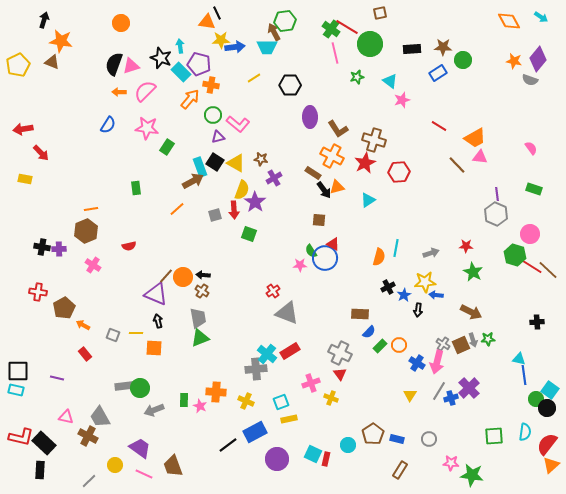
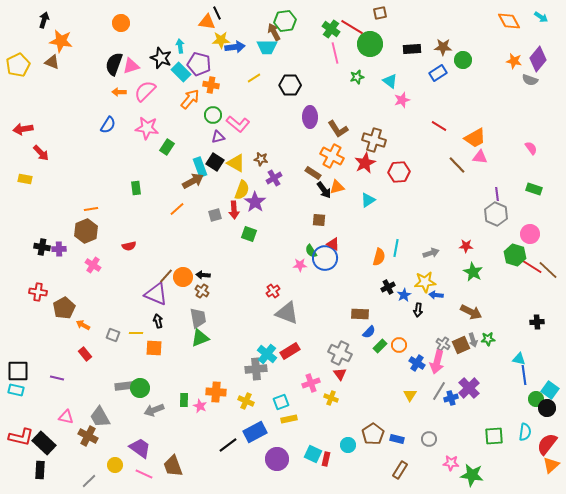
red line at (347, 27): moved 5 px right
